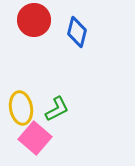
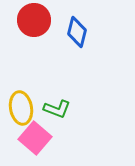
green L-shape: rotated 48 degrees clockwise
